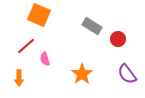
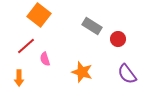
orange square: rotated 15 degrees clockwise
orange star: moved 2 px up; rotated 20 degrees counterclockwise
